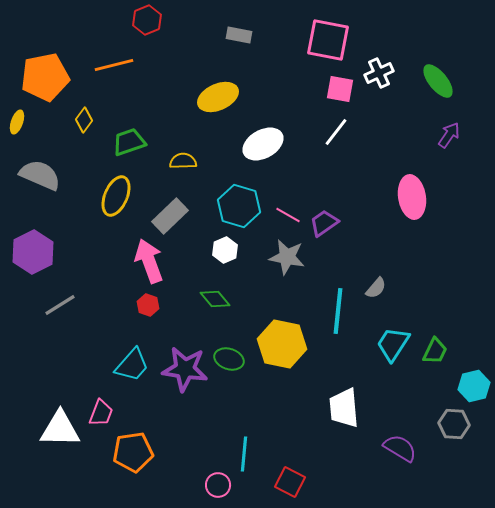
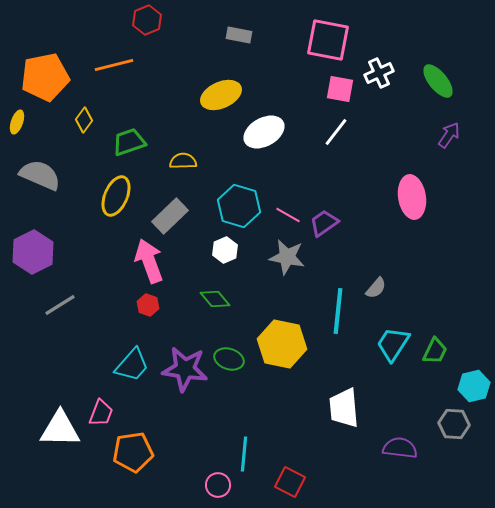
yellow ellipse at (218, 97): moved 3 px right, 2 px up
white ellipse at (263, 144): moved 1 px right, 12 px up
purple semicircle at (400, 448): rotated 24 degrees counterclockwise
